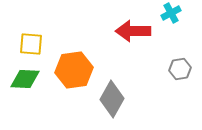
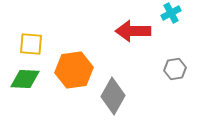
gray hexagon: moved 5 px left
gray diamond: moved 1 px right, 3 px up
